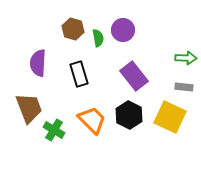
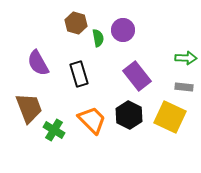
brown hexagon: moved 3 px right, 6 px up
purple semicircle: rotated 32 degrees counterclockwise
purple rectangle: moved 3 px right
